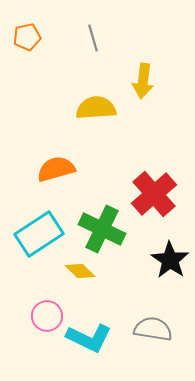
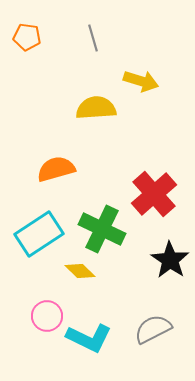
orange pentagon: rotated 20 degrees clockwise
yellow arrow: moved 2 px left; rotated 80 degrees counterclockwise
gray semicircle: rotated 36 degrees counterclockwise
